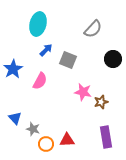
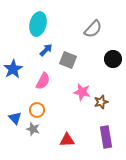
pink semicircle: moved 3 px right
pink star: moved 1 px left
orange circle: moved 9 px left, 34 px up
